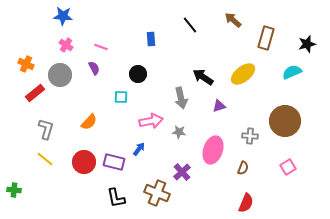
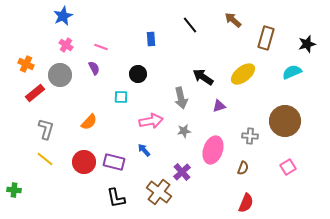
blue star: rotated 30 degrees counterclockwise
gray star: moved 5 px right, 1 px up; rotated 16 degrees counterclockwise
blue arrow: moved 5 px right, 1 px down; rotated 80 degrees counterclockwise
brown cross: moved 2 px right, 1 px up; rotated 15 degrees clockwise
